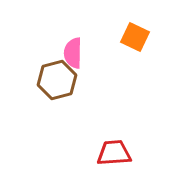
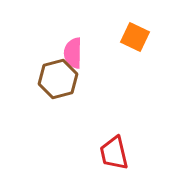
brown hexagon: moved 1 px right, 1 px up
red trapezoid: rotated 99 degrees counterclockwise
